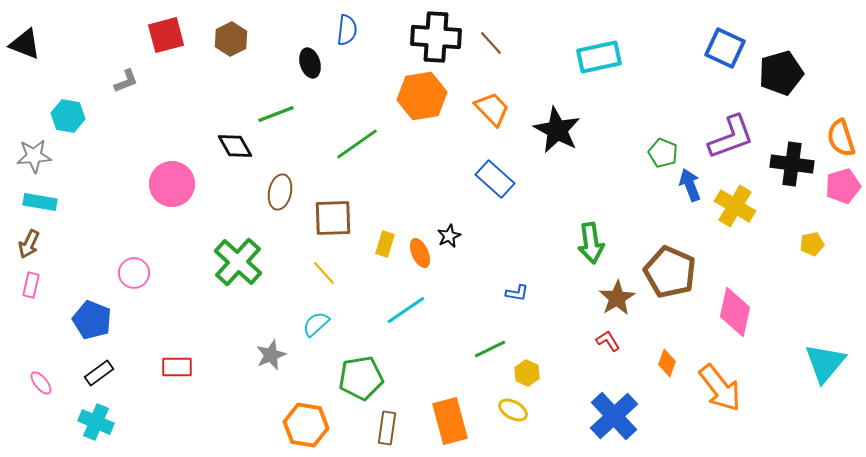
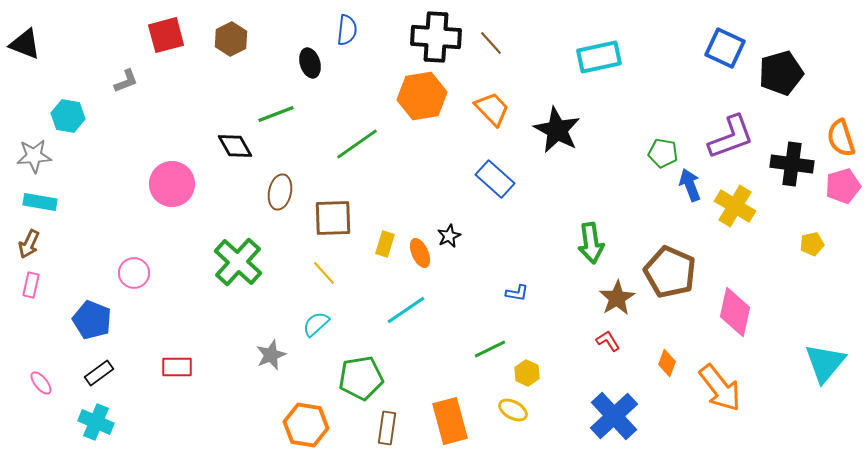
green pentagon at (663, 153): rotated 12 degrees counterclockwise
